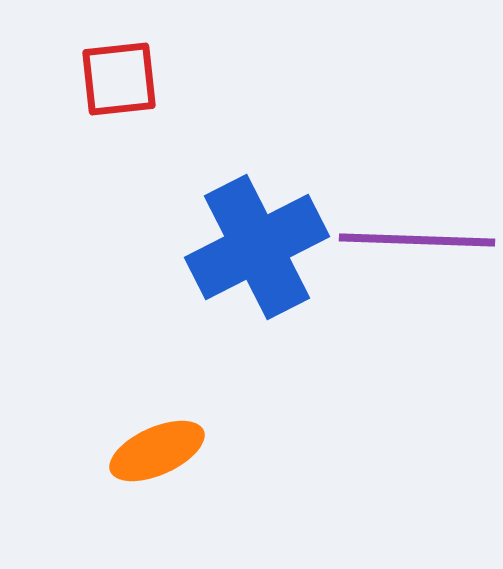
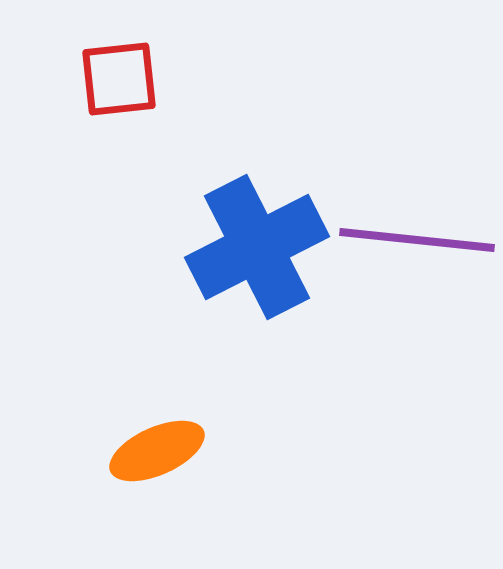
purple line: rotated 4 degrees clockwise
